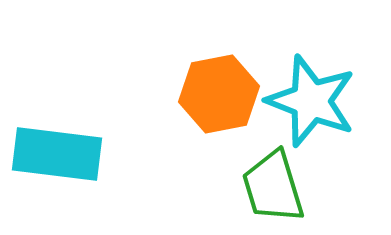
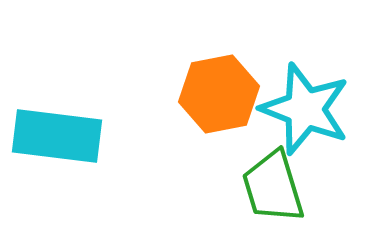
cyan star: moved 6 px left, 8 px down
cyan rectangle: moved 18 px up
